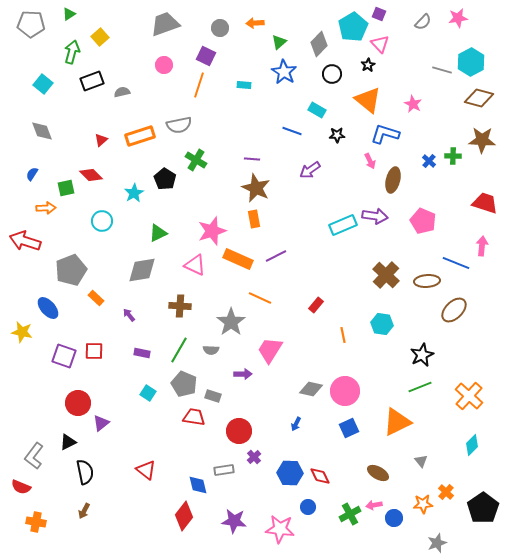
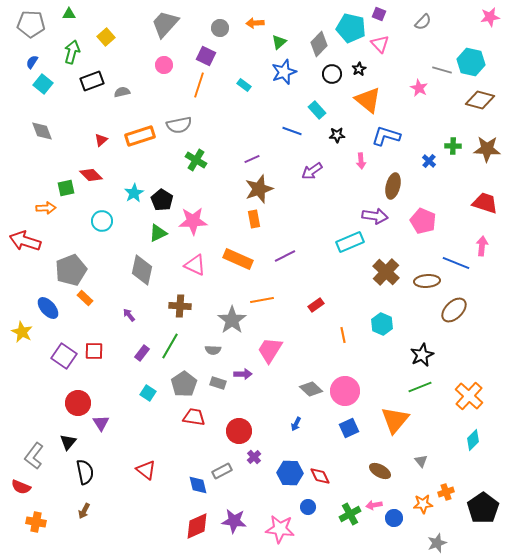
green triangle at (69, 14): rotated 32 degrees clockwise
pink star at (458, 18): moved 32 px right, 1 px up
gray trapezoid at (165, 24): rotated 28 degrees counterclockwise
cyan pentagon at (353, 27): moved 2 px left, 1 px down; rotated 28 degrees counterclockwise
yellow square at (100, 37): moved 6 px right
cyan hexagon at (471, 62): rotated 20 degrees counterclockwise
black star at (368, 65): moved 9 px left, 4 px down
blue star at (284, 72): rotated 20 degrees clockwise
cyan rectangle at (244, 85): rotated 32 degrees clockwise
brown diamond at (479, 98): moved 1 px right, 2 px down
pink star at (413, 104): moved 6 px right, 16 px up
cyan rectangle at (317, 110): rotated 18 degrees clockwise
blue L-shape at (385, 134): moved 1 px right, 2 px down
brown star at (482, 140): moved 5 px right, 9 px down
green cross at (453, 156): moved 10 px up
purple line at (252, 159): rotated 28 degrees counterclockwise
pink arrow at (370, 161): moved 9 px left; rotated 21 degrees clockwise
purple arrow at (310, 170): moved 2 px right, 1 px down
blue semicircle at (32, 174): moved 112 px up
black pentagon at (165, 179): moved 3 px left, 21 px down
brown ellipse at (393, 180): moved 6 px down
brown star at (256, 188): moved 3 px right, 1 px down; rotated 28 degrees clockwise
cyan rectangle at (343, 225): moved 7 px right, 17 px down
pink star at (212, 231): moved 19 px left, 10 px up; rotated 16 degrees clockwise
purple line at (276, 256): moved 9 px right
gray diamond at (142, 270): rotated 68 degrees counterclockwise
brown cross at (386, 275): moved 3 px up
orange rectangle at (96, 298): moved 11 px left
orange line at (260, 298): moved 2 px right, 2 px down; rotated 35 degrees counterclockwise
red rectangle at (316, 305): rotated 14 degrees clockwise
gray star at (231, 322): moved 1 px right, 2 px up
cyan hexagon at (382, 324): rotated 15 degrees clockwise
yellow star at (22, 332): rotated 15 degrees clockwise
green line at (179, 350): moved 9 px left, 4 px up
gray semicircle at (211, 350): moved 2 px right
purple rectangle at (142, 353): rotated 63 degrees counterclockwise
purple square at (64, 356): rotated 15 degrees clockwise
gray pentagon at (184, 384): rotated 15 degrees clockwise
gray diamond at (311, 389): rotated 30 degrees clockwise
gray rectangle at (213, 396): moved 5 px right, 13 px up
orange triangle at (397, 422): moved 2 px left, 2 px up; rotated 24 degrees counterclockwise
purple triangle at (101, 423): rotated 24 degrees counterclockwise
black triangle at (68, 442): rotated 24 degrees counterclockwise
cyan diamond at (472, 445): moved 1 px right, 5 px up
gray rectangle at (224, 470): moved 2 px left, 1 px down; rotated 18 degrees counterclockwise
brown ellipse at (378, 473): moved 2 px right, 2 px up
orange cross at (446, 492): rotated 28 degrees clockwise
red diamond at (184, 516): moved 13 px right, 10 px down; rotated 28 degrees clockwise
